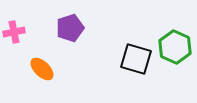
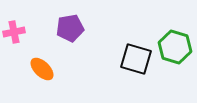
purple pentagon: rotated 8 degrees clockwise
green hexagon: rotated 8 degrees counterclockwise
